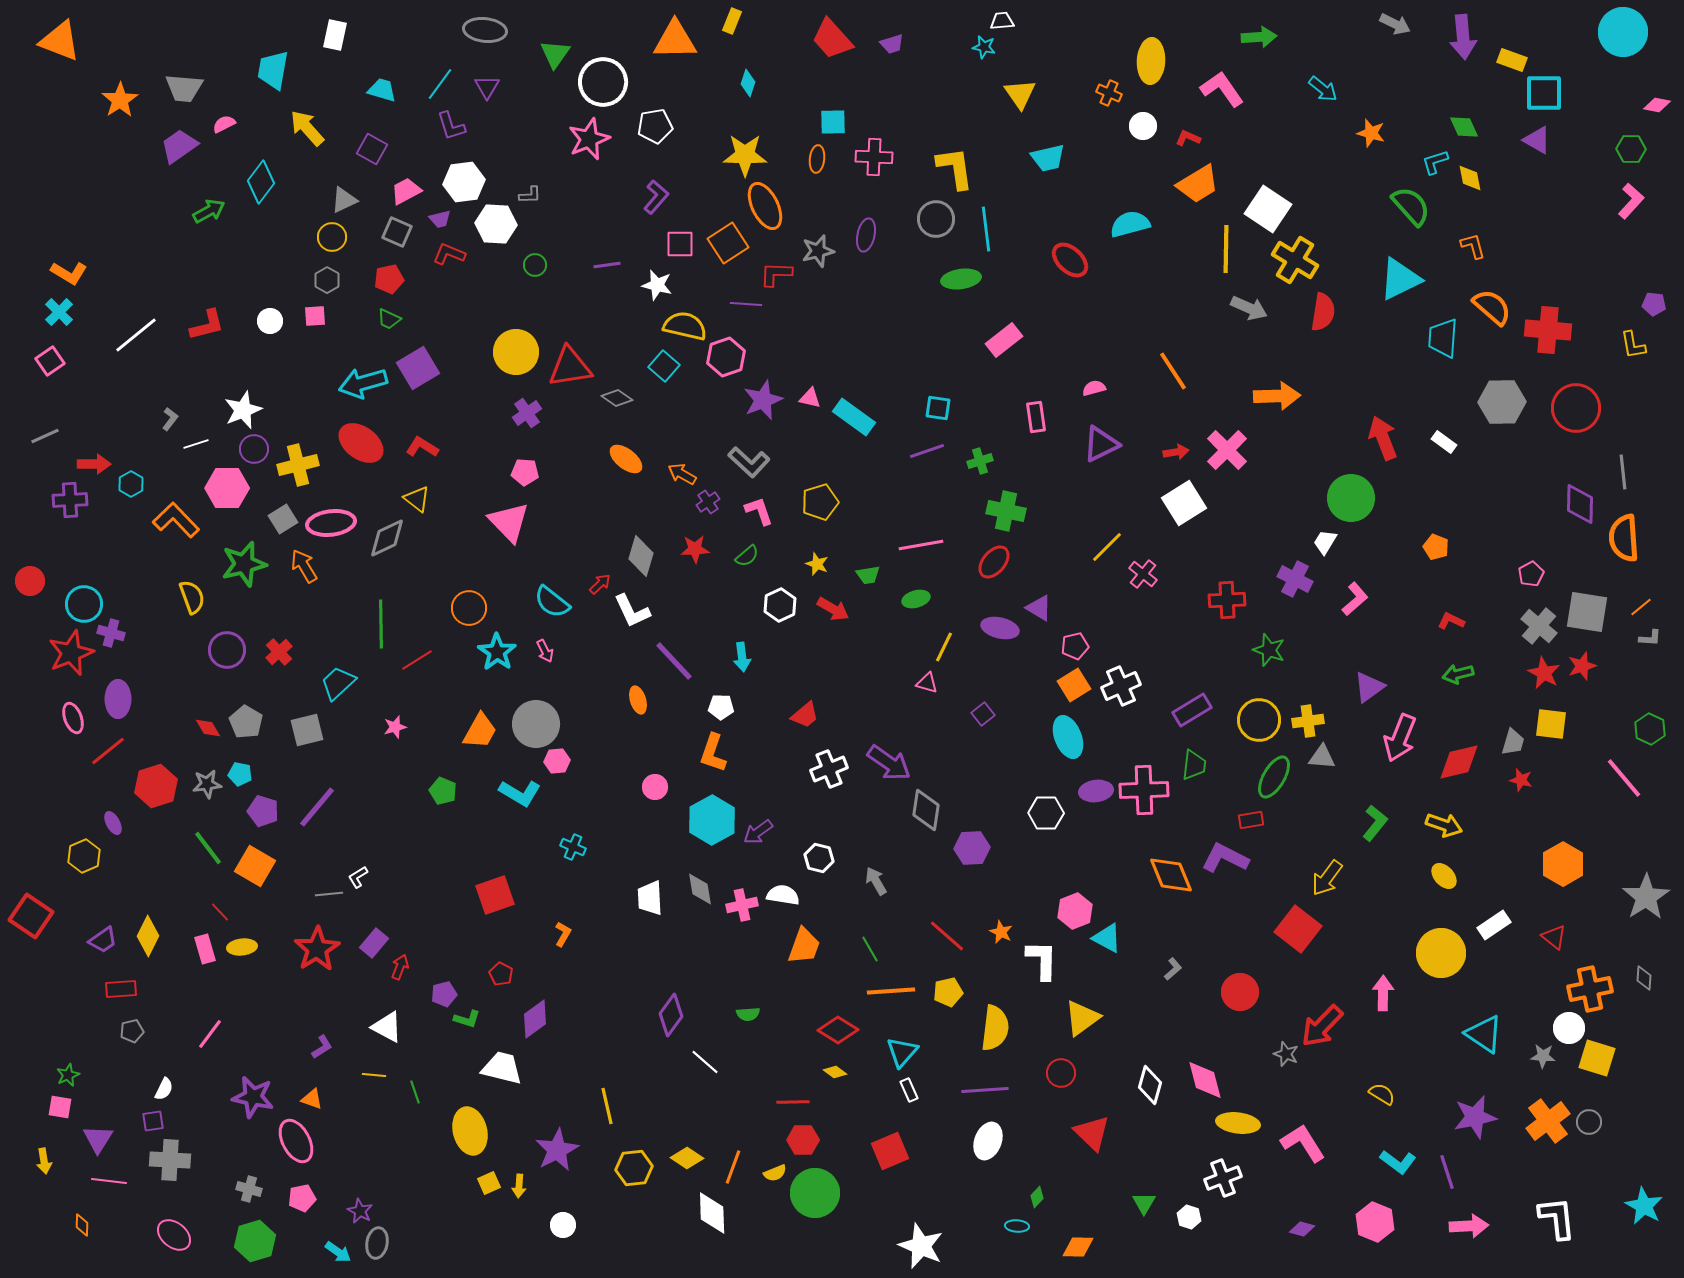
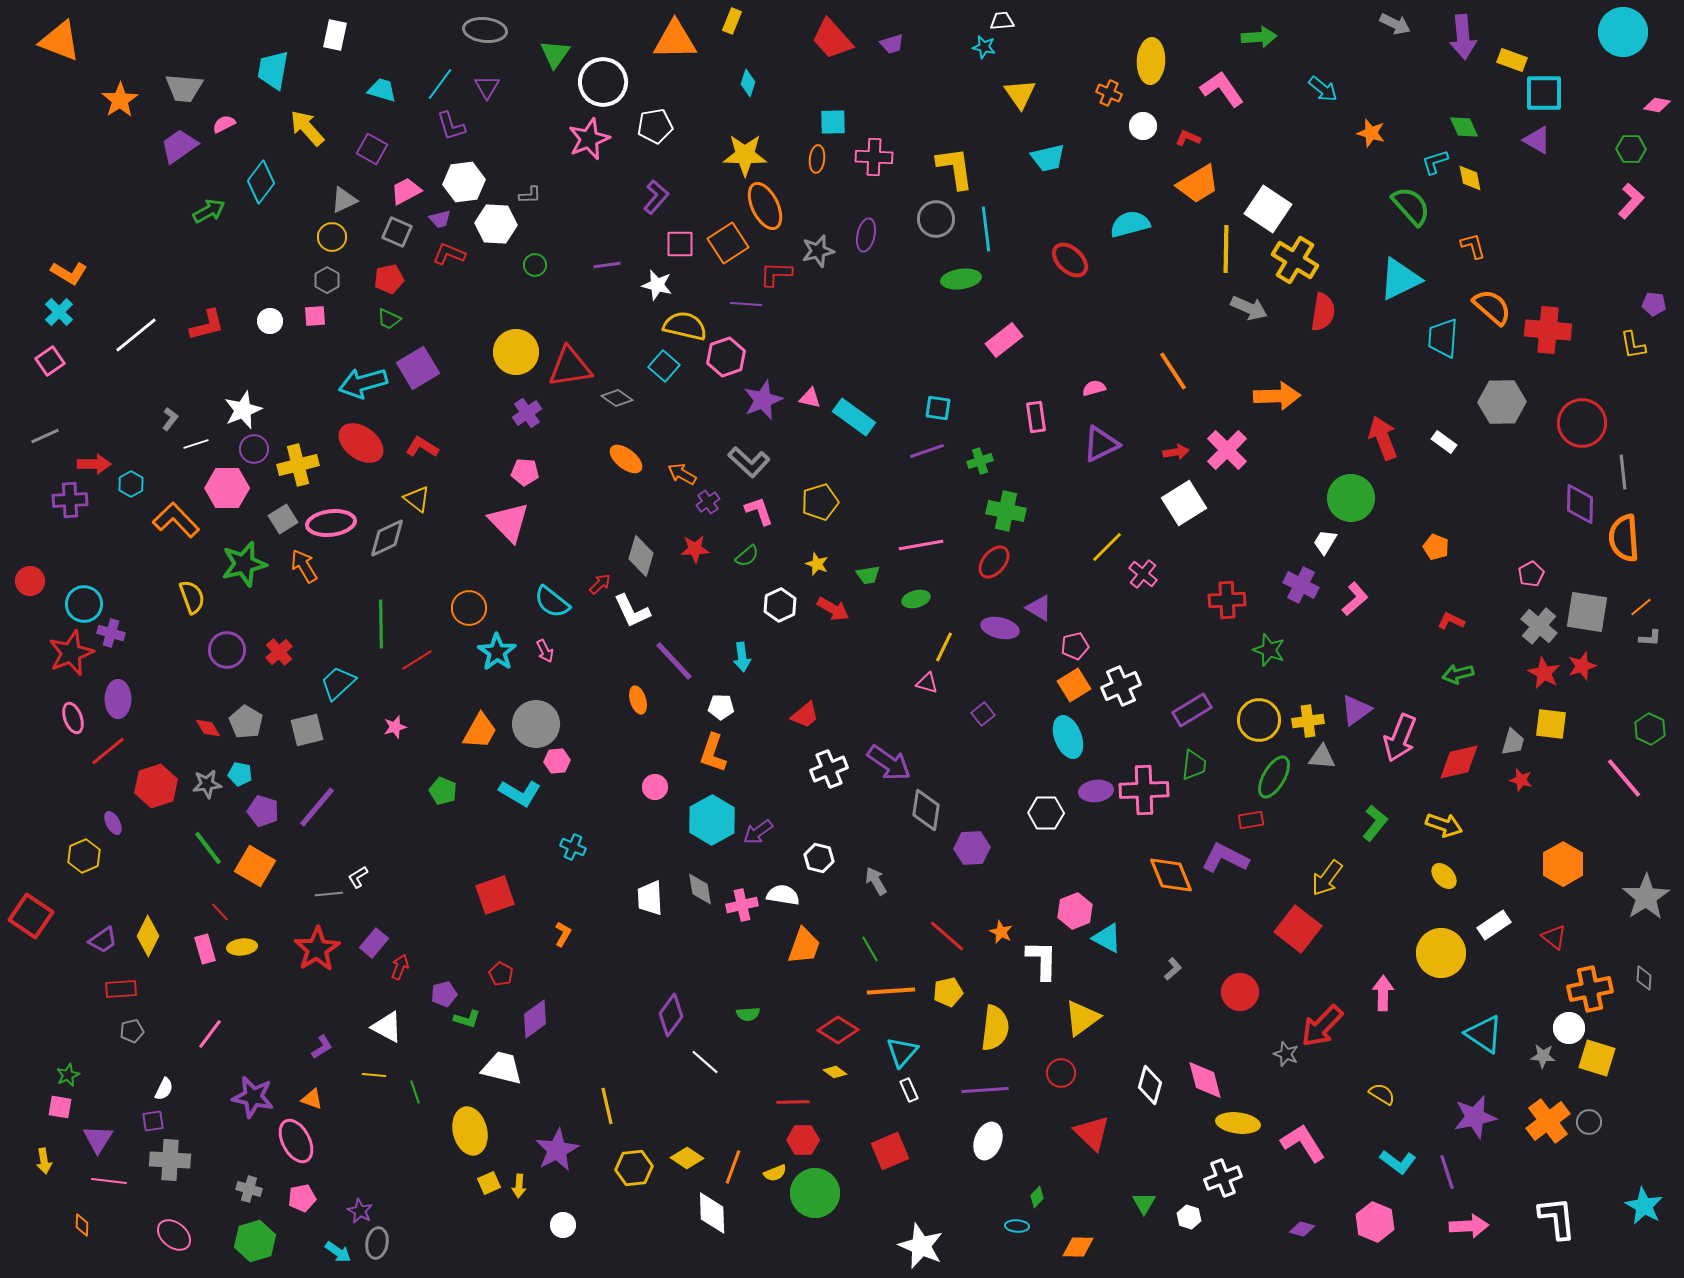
red circle at (1576, 408): moved 6 px right, 15 px down
purple cross at (1295, 579): moved 6 px right, 6 px down
purple triangle at (1369, 687): moved 13 px left, 23 px down
